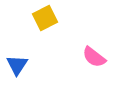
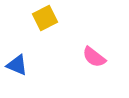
blue triangle: rotated 40 degrees counterclockwise
